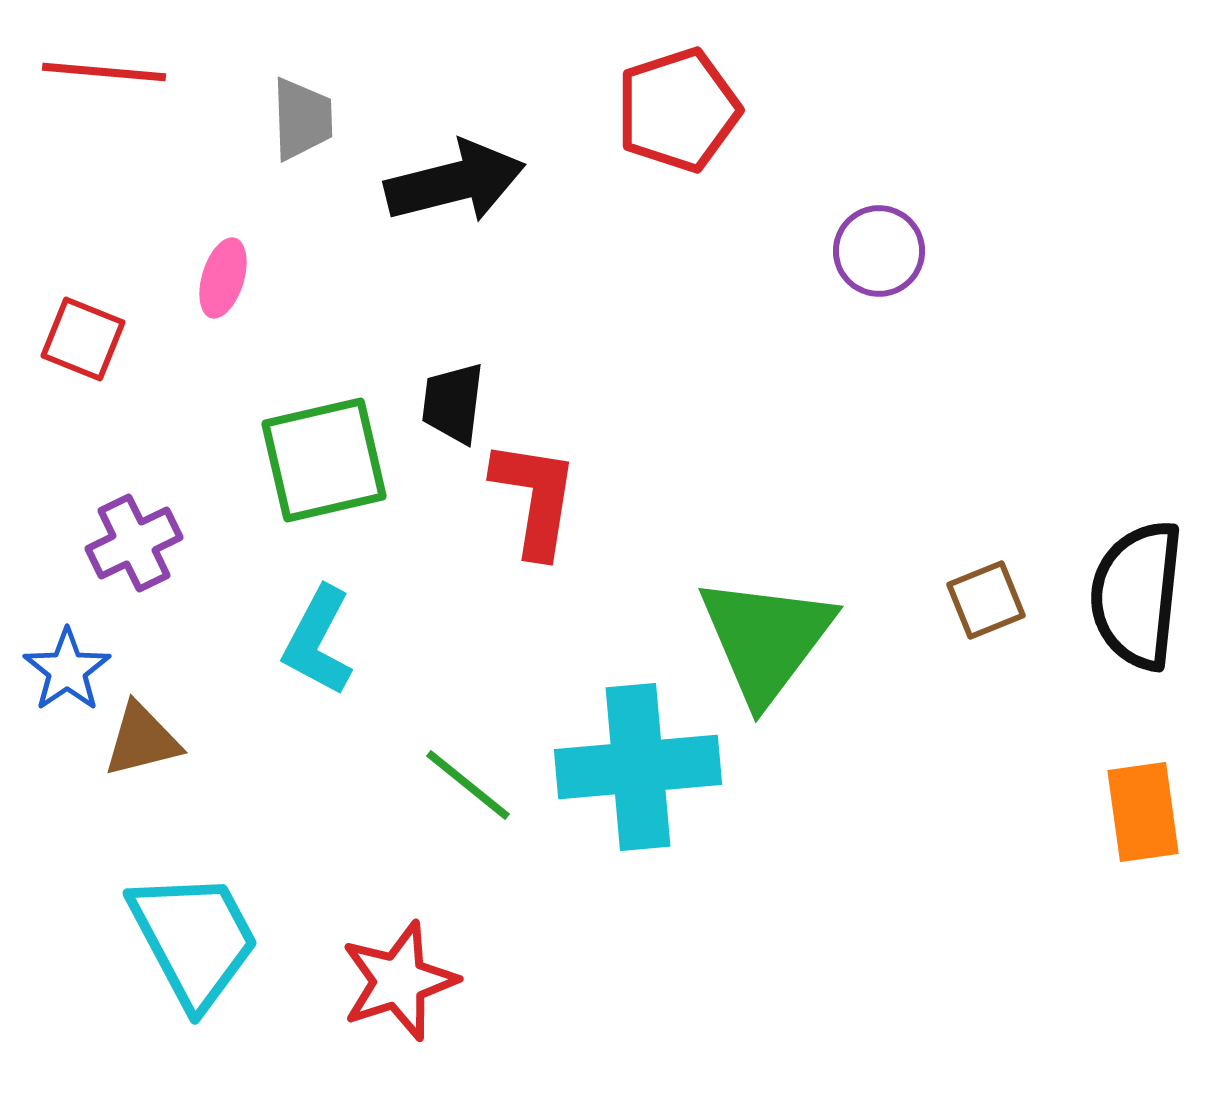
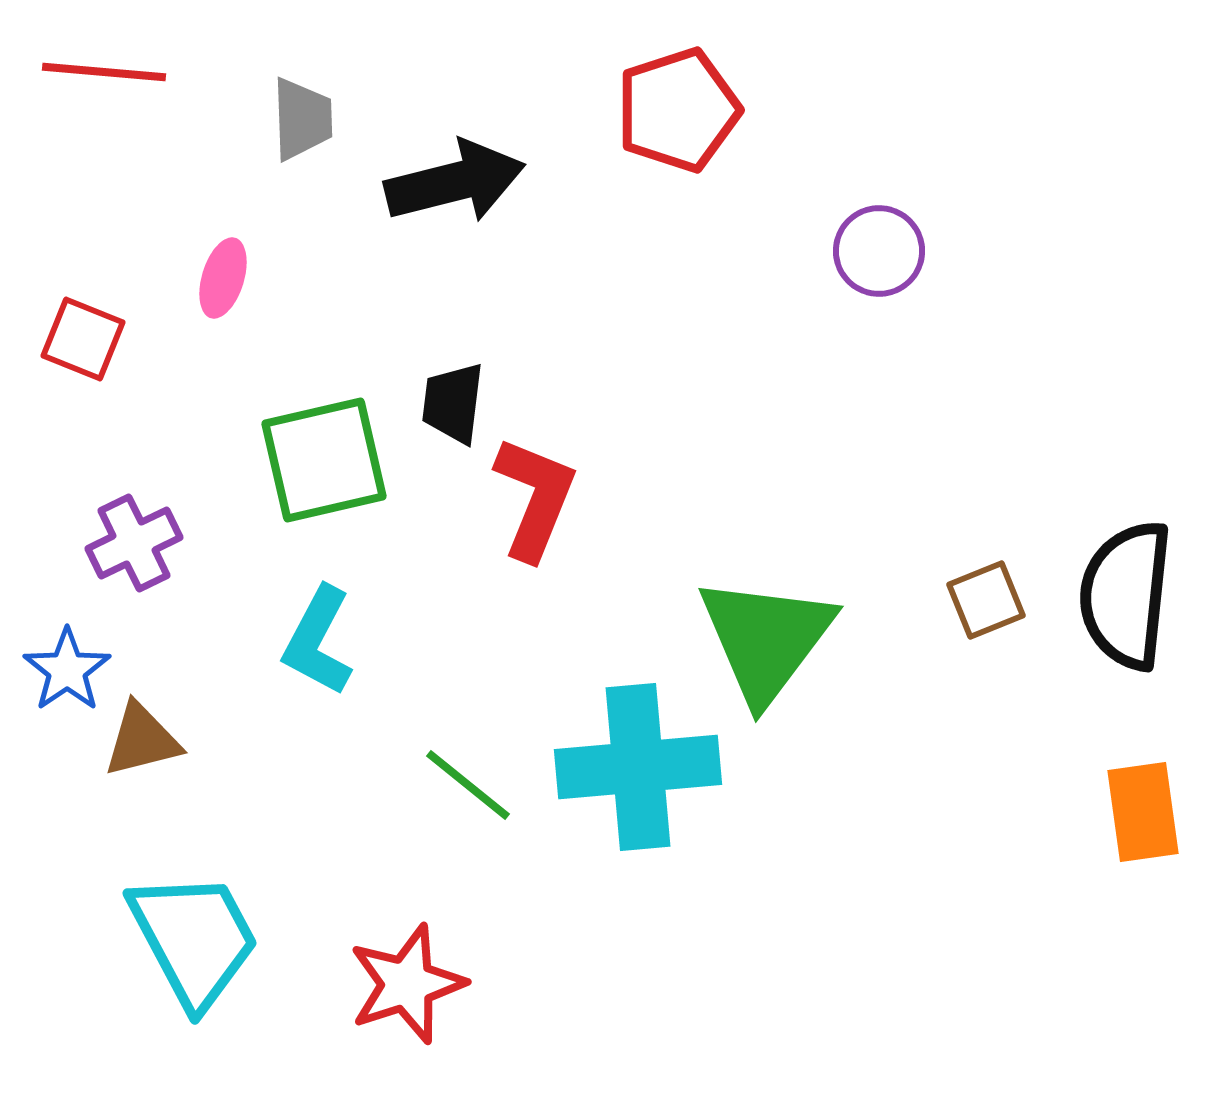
red L-shape: rotated 13 degrees clockwise
black semicircle: moved 11 px left
red star: moved 8 px right, 3 px down
